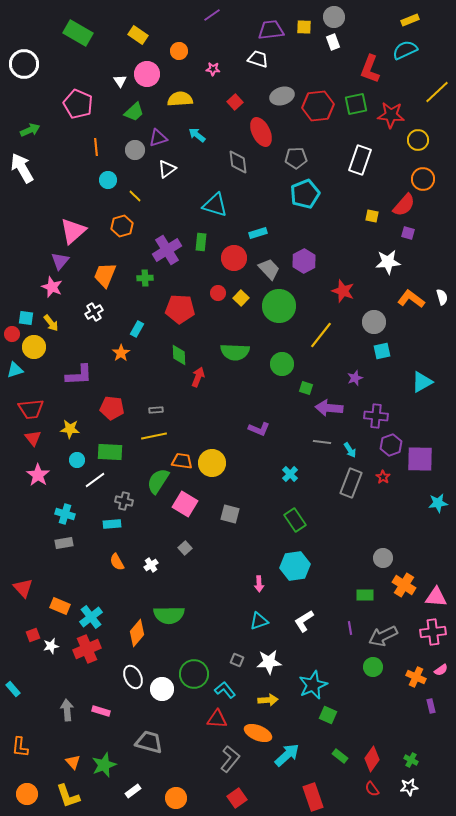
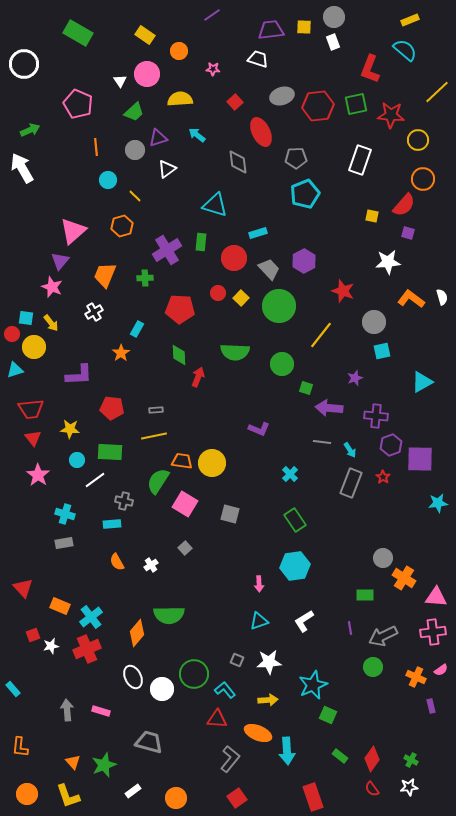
yellow rectangle at (138, 35): moved 7 px right
cyan semicircle at (405, 50): rotated 65 degrees clockwise
orange cross at (404, 585): moved 7 px up
cyan arrow at (287, 755): moved 4 px up; rotated 128 degrees clockwise
